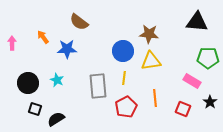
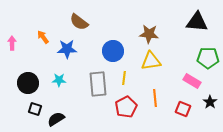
blue circle: moved 10 px left
cyan star: moved 2 px right; rotated 24 degrees counterclockwise
gray rectangle: moved 2 px up
